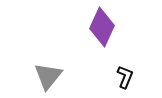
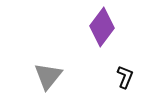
purple diamond: rotated 12 degrees clockwise
